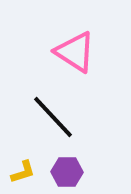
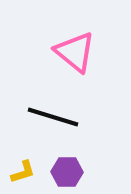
pink triangle: rotated 6 degrees clockwise
black line: rotated 30 degrees counterclockwise
